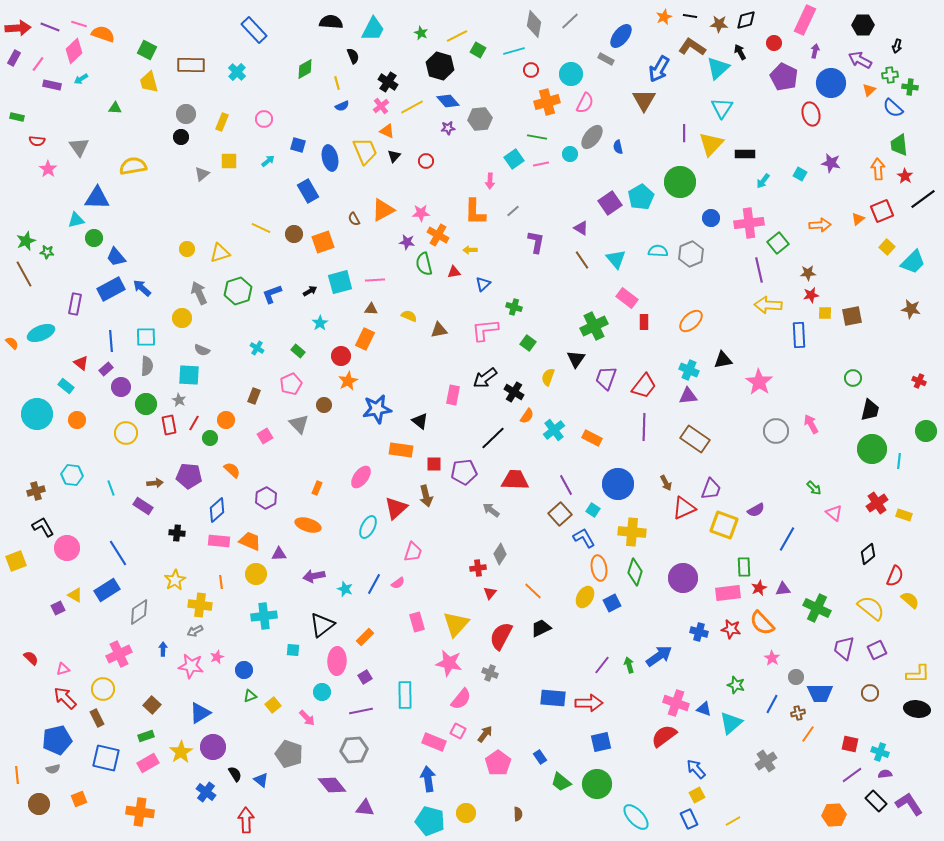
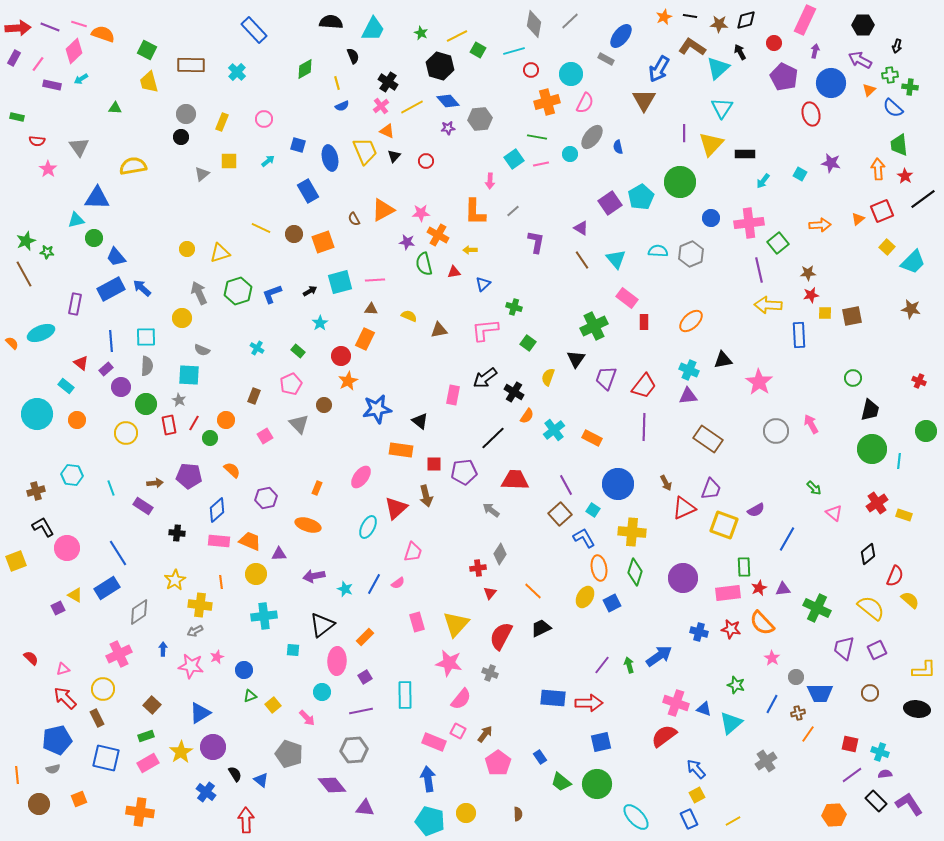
brown rectangle at (695, 439): moved 13 px right
purple hexagon at (266, 498): rotated 15 degrees clockwise
blue rectangle at (107, 590): moved 2 px up
yellow L-shape at (918, 674): moved 6 px right, 4 px up
